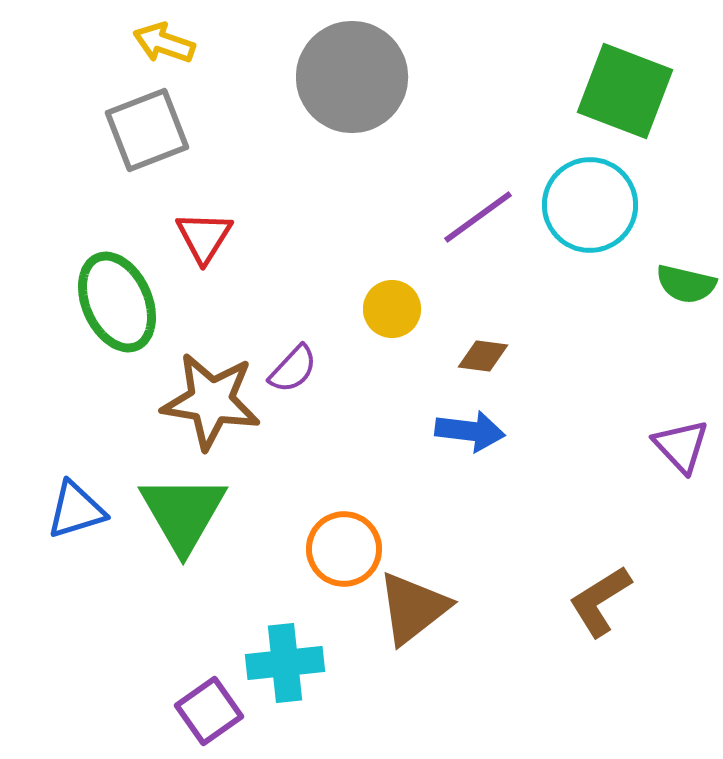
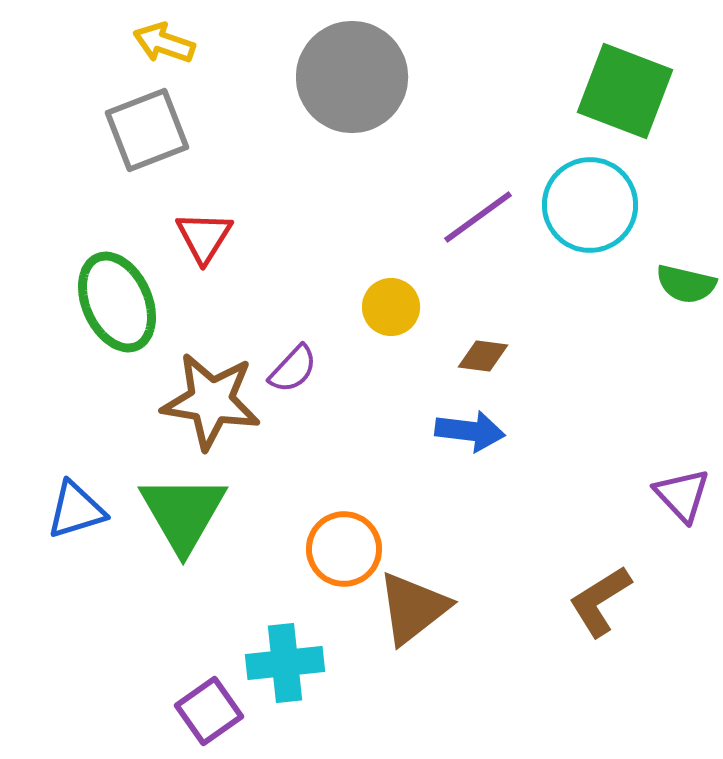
yellow circle: moved 1 px left, 2 px up
purple triangle: moved 1 px right, 49 px down
